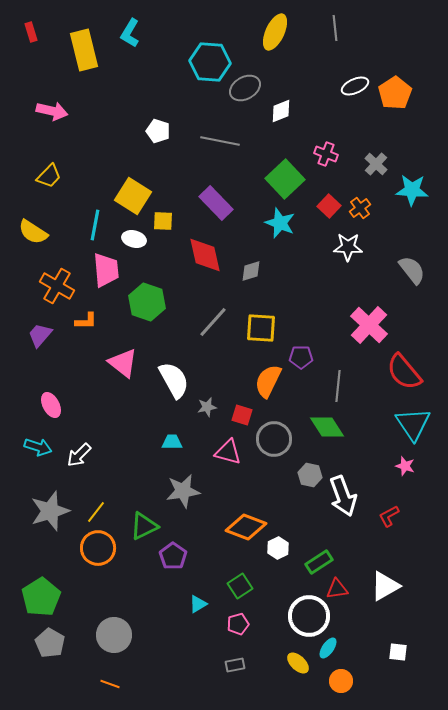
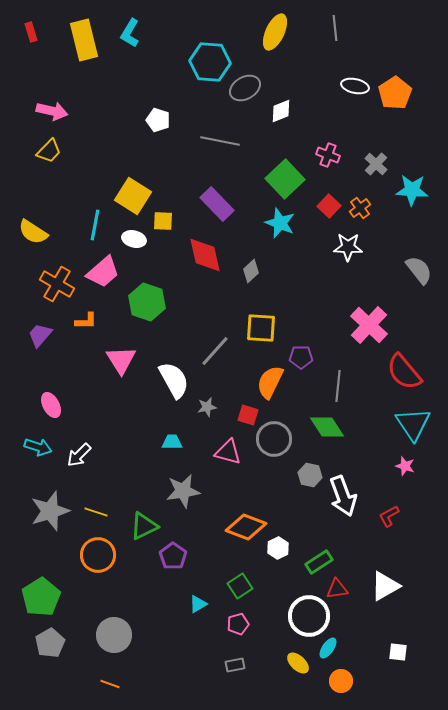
yellow rectangle at (84, 50): moved 10 px up
white ellipse at (355, 86): rotated 36 degrees clockwise
white pentagon at (158, 131): moved 11 px up
pink cross at (326, 154): moved 2 px right, 1 px down
yellow trapezoid at (49, 176): moved 25 px up
purple rectangle at (216, 203): moved 1 px right, 1 px down
pink trapezoid at (106, 270): moved 3 px left, 2 px down; rotated 54 degrees clockwise
gray semicircle at (412, 270): moved 7 px right
gray diamond at (251, 271): rotated 25 degrees counterclockwise
orange cross at (57, 286): moved 2 px up
gray line at (213, 322): moved 2 px right, 29 px down
pink triangle at (123, 363): moved 2 px left, 3 px up; rotated 20 degrees clockwise
orange semicircle at (268, 381): moved 2 px right, 1 px down
red square at (242, 415): moved 6 px right
yellow line at (96, 512): rotated 70 degrees clockwise
orange circle at (98, 548): moved 7 px down
gray pentagon at (50, 643): rotated 12 degrees clockwise
